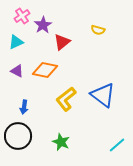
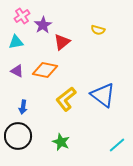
cyan triangle: rotated 14 degrees clockwise
blue arrow: moved 1 px left
